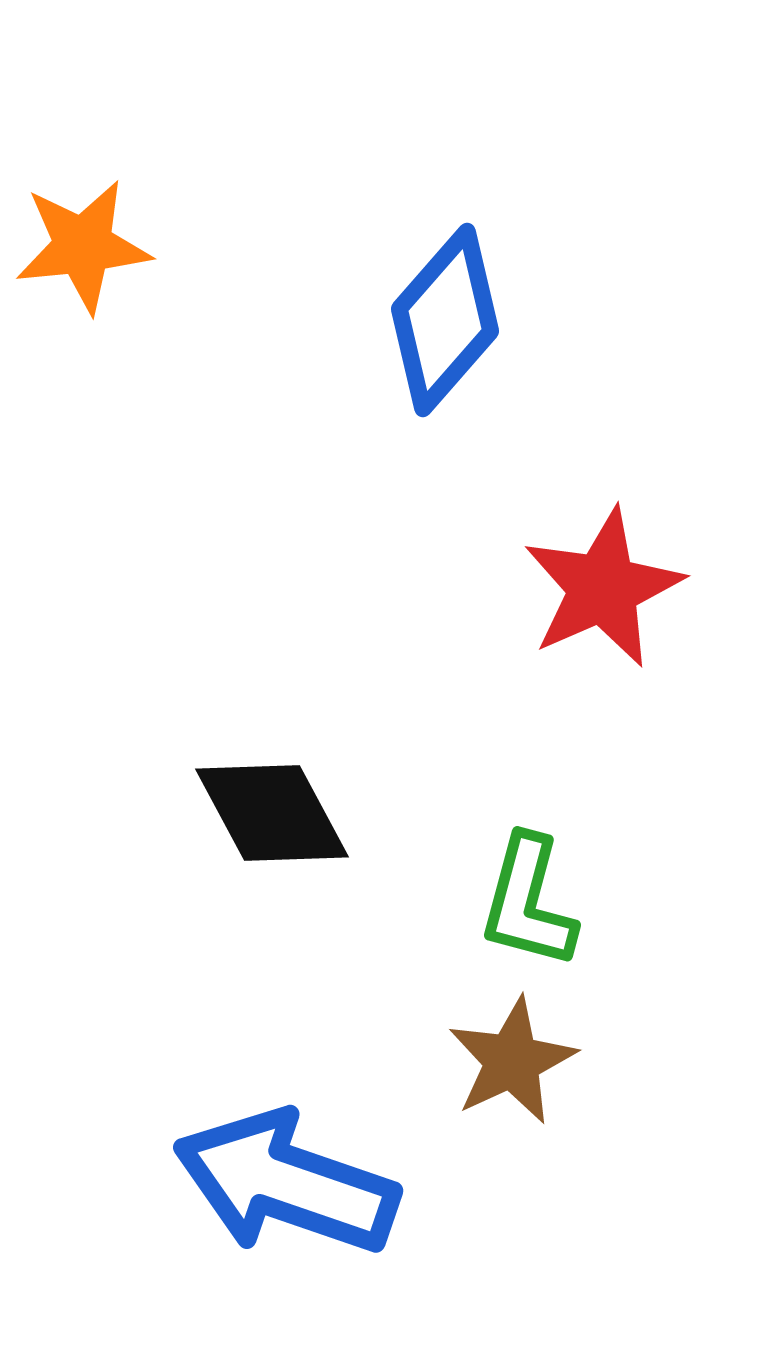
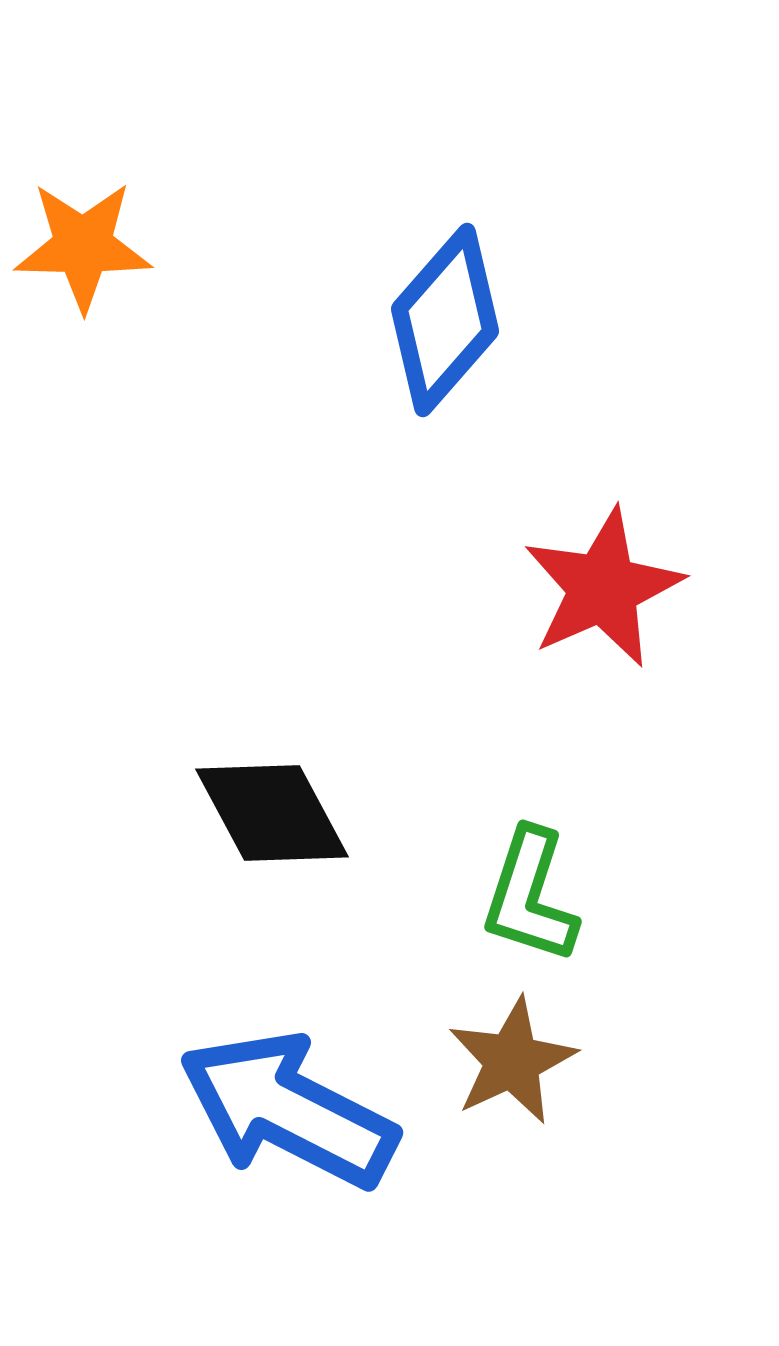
orange star: rotated 7 degrees clockwise
green L-shape: moved 2 px right, 6 px up; rotated 3 degrees clockwise
blue arrow: moved 2 px right, 73 px up; rotated 8 degrees clockwise
